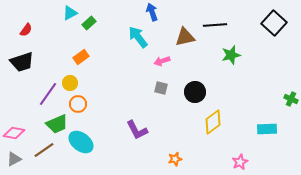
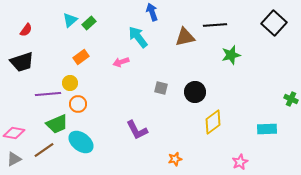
cyan triangle: moved 7 px down; rotated 14 degrees counterclockwise
pink arrow: moved 41 px left, 1 px down
purple line: rotated 50 degrees clockwise
